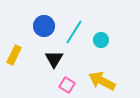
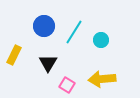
black triangle: moved 6 px left, 4 px down
yellow arrow: moved 2 px up; rotated 32 degrees counterclockwise
